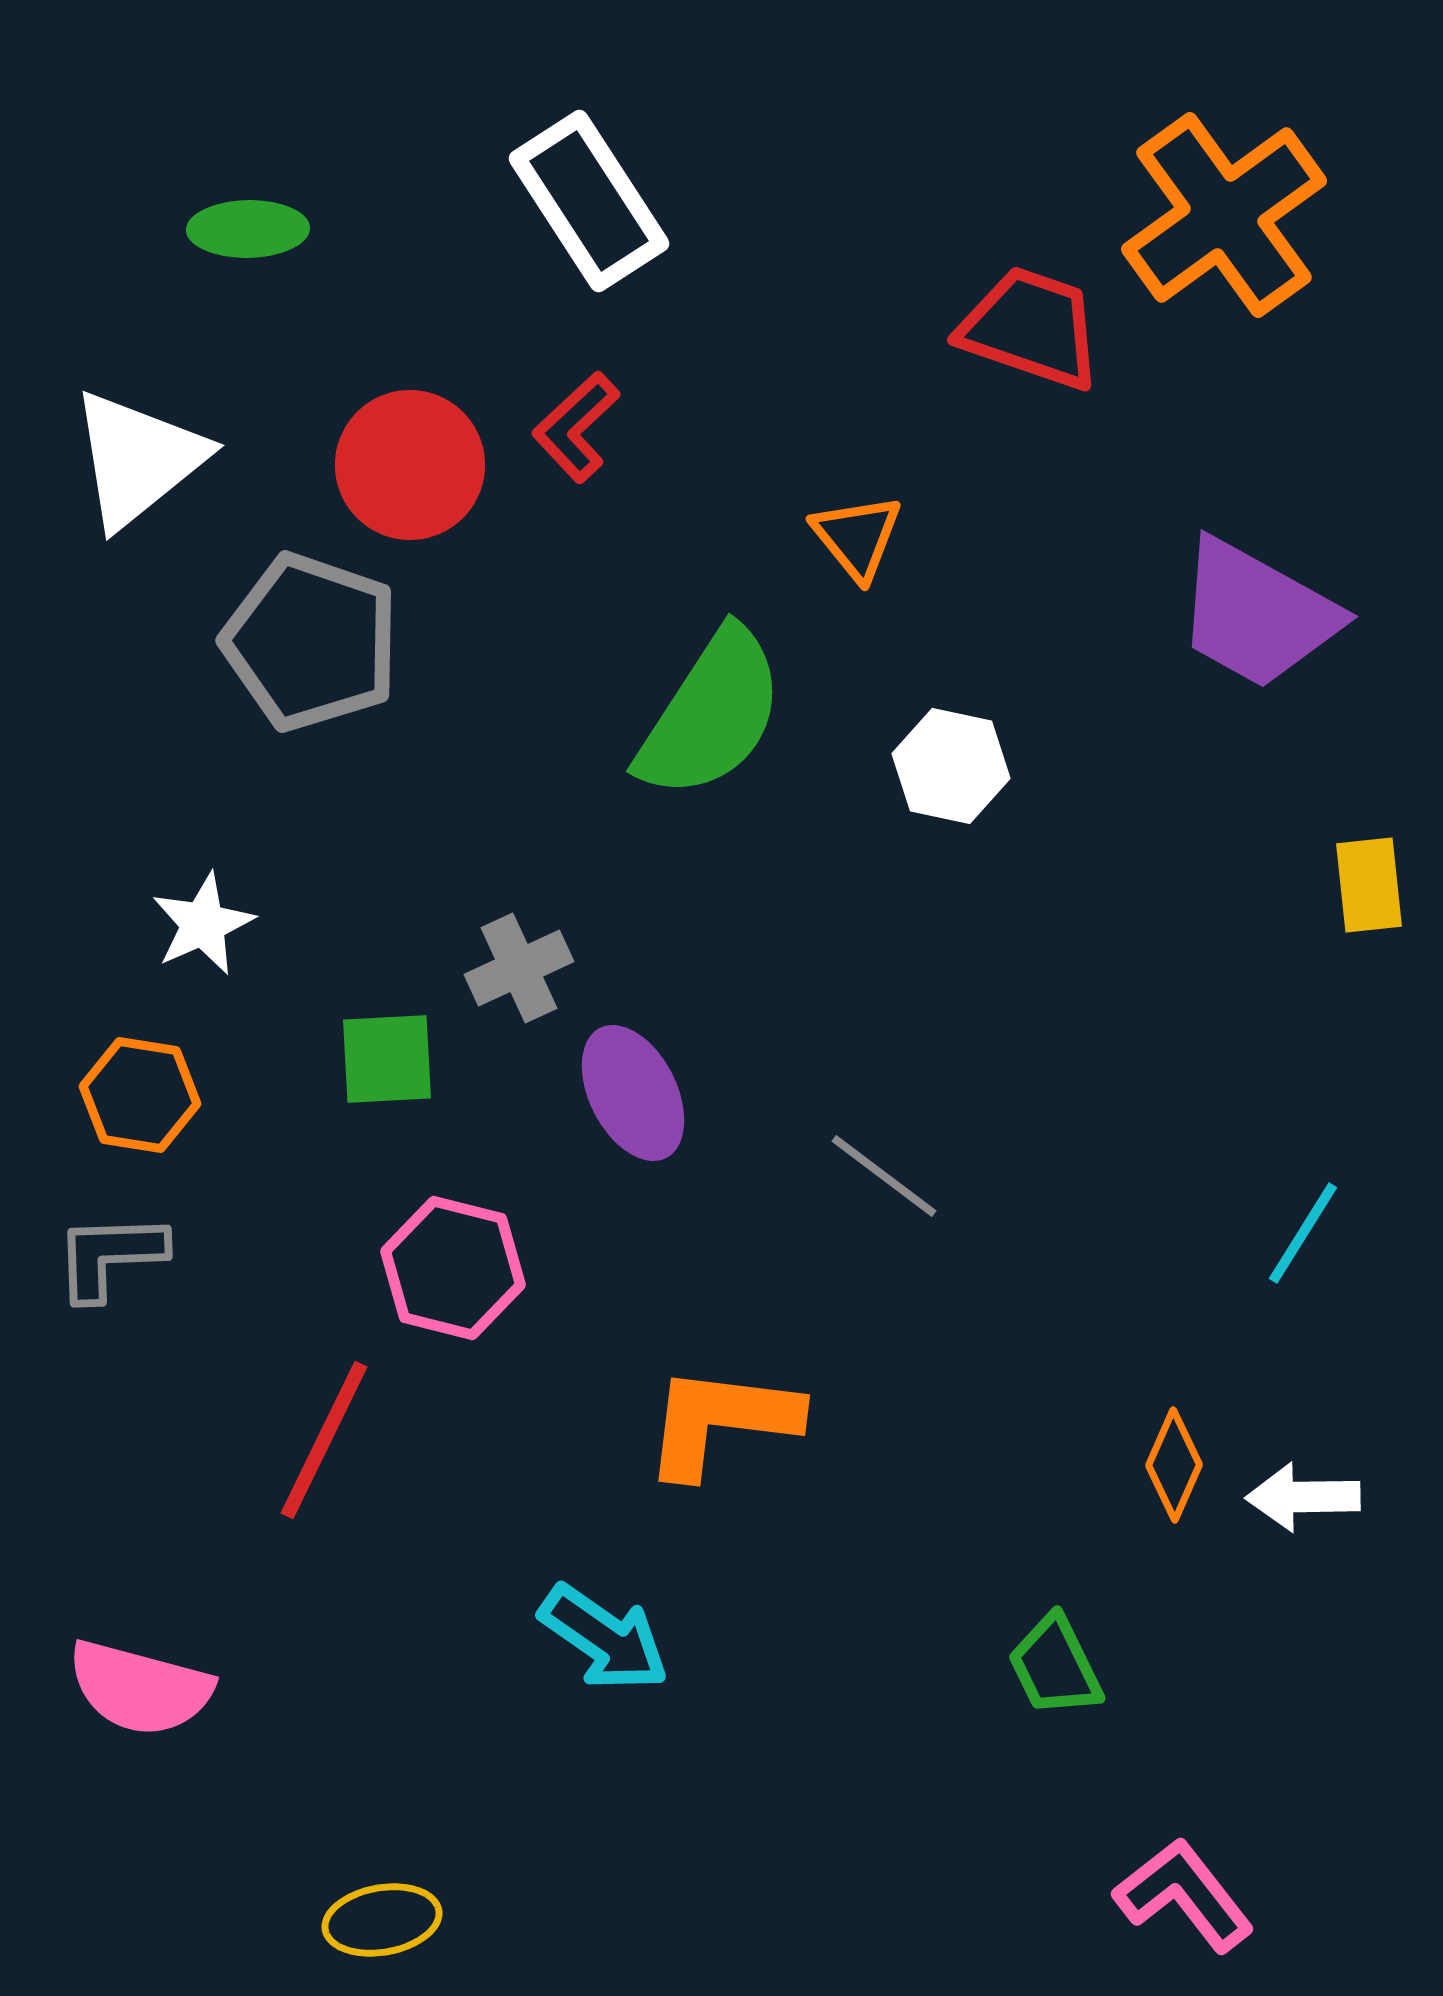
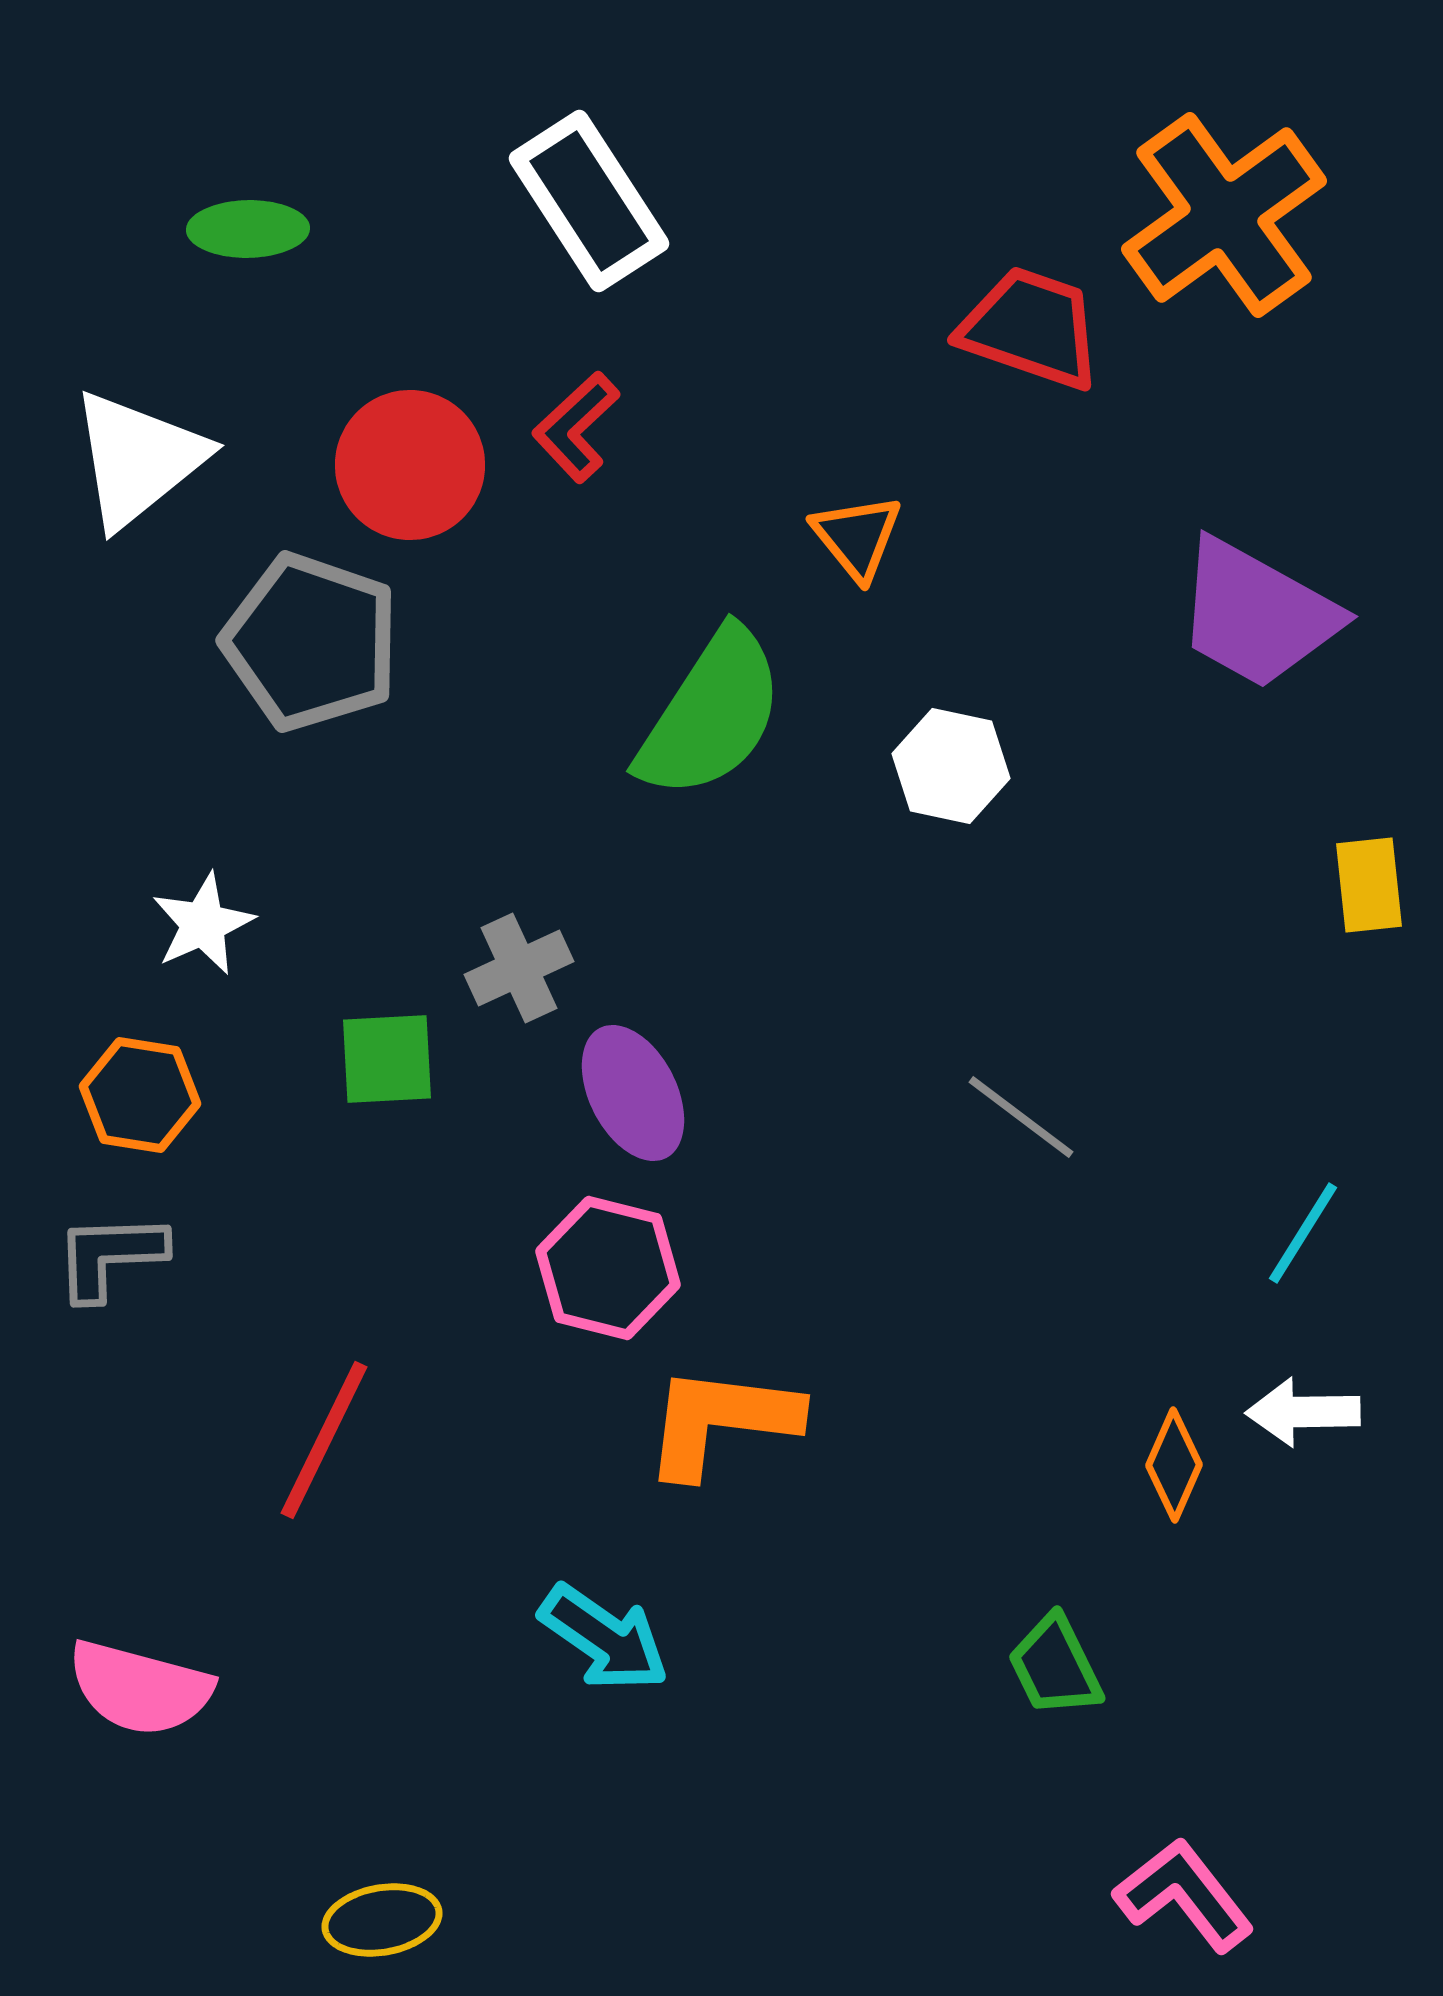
gray line: moved 137 px right, 59 px up
pink hexagon: moved 155 px right
white arrow: moved 85 px up
